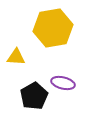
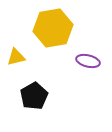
yellow triangle: rotated 18 degrees counterclockwise
purple ellipse: moved 25 px right, 22 px up
